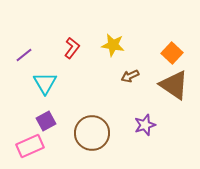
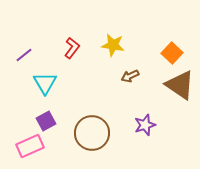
brown triangle: moved 6 px right
